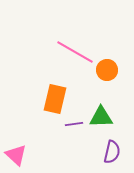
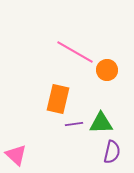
orange rectangle: moved 3 px right
green triangle: moved 6 px down
